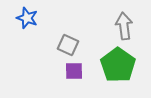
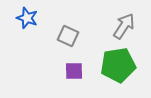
gray arrow: rotated 40 degrees clockwise
gray square: moved 9 px up
green pentagon: rotated 28 degrees clockwise
